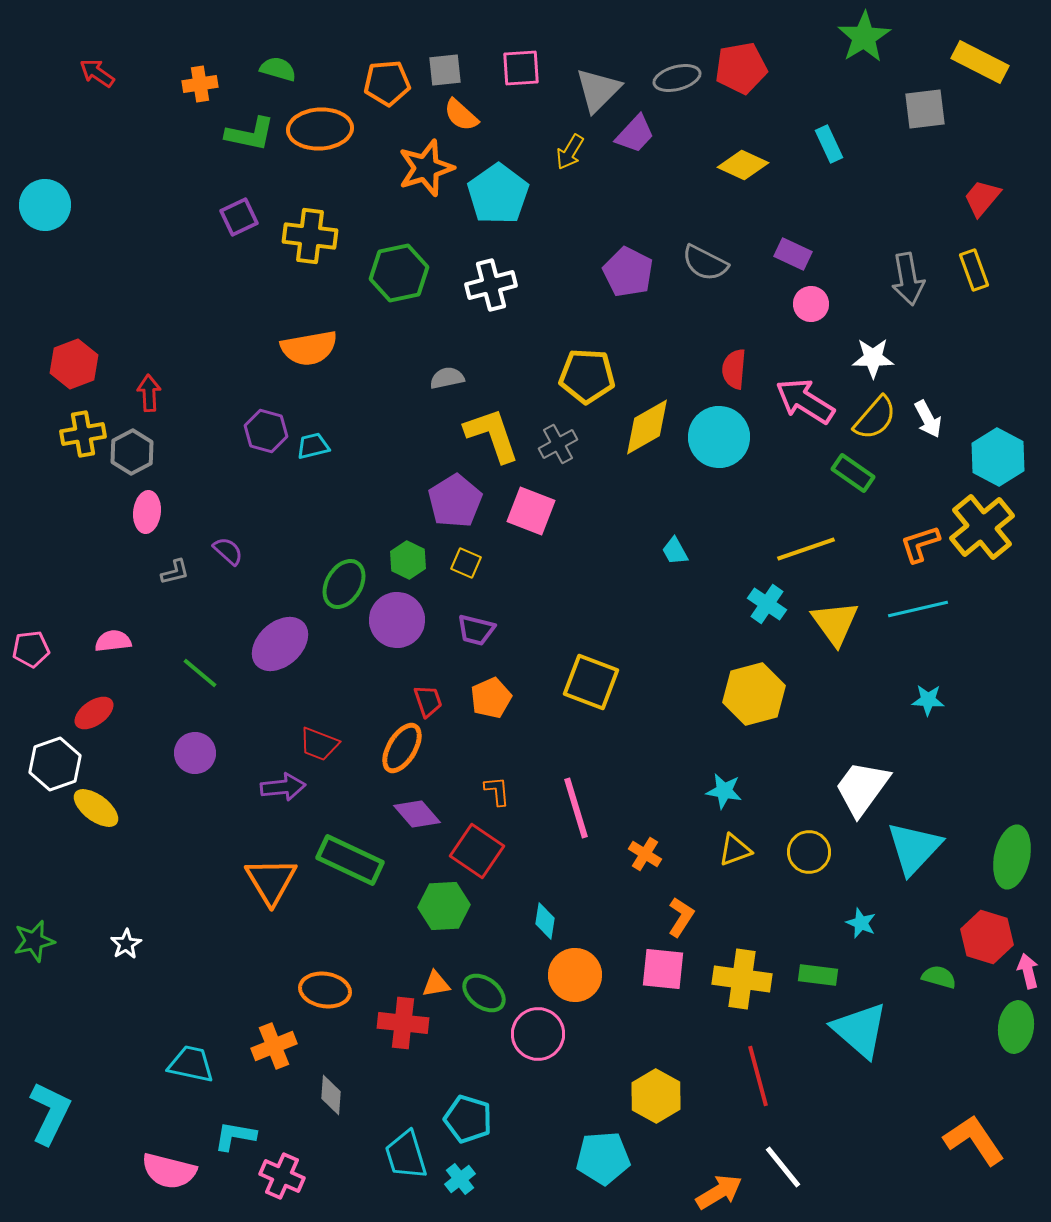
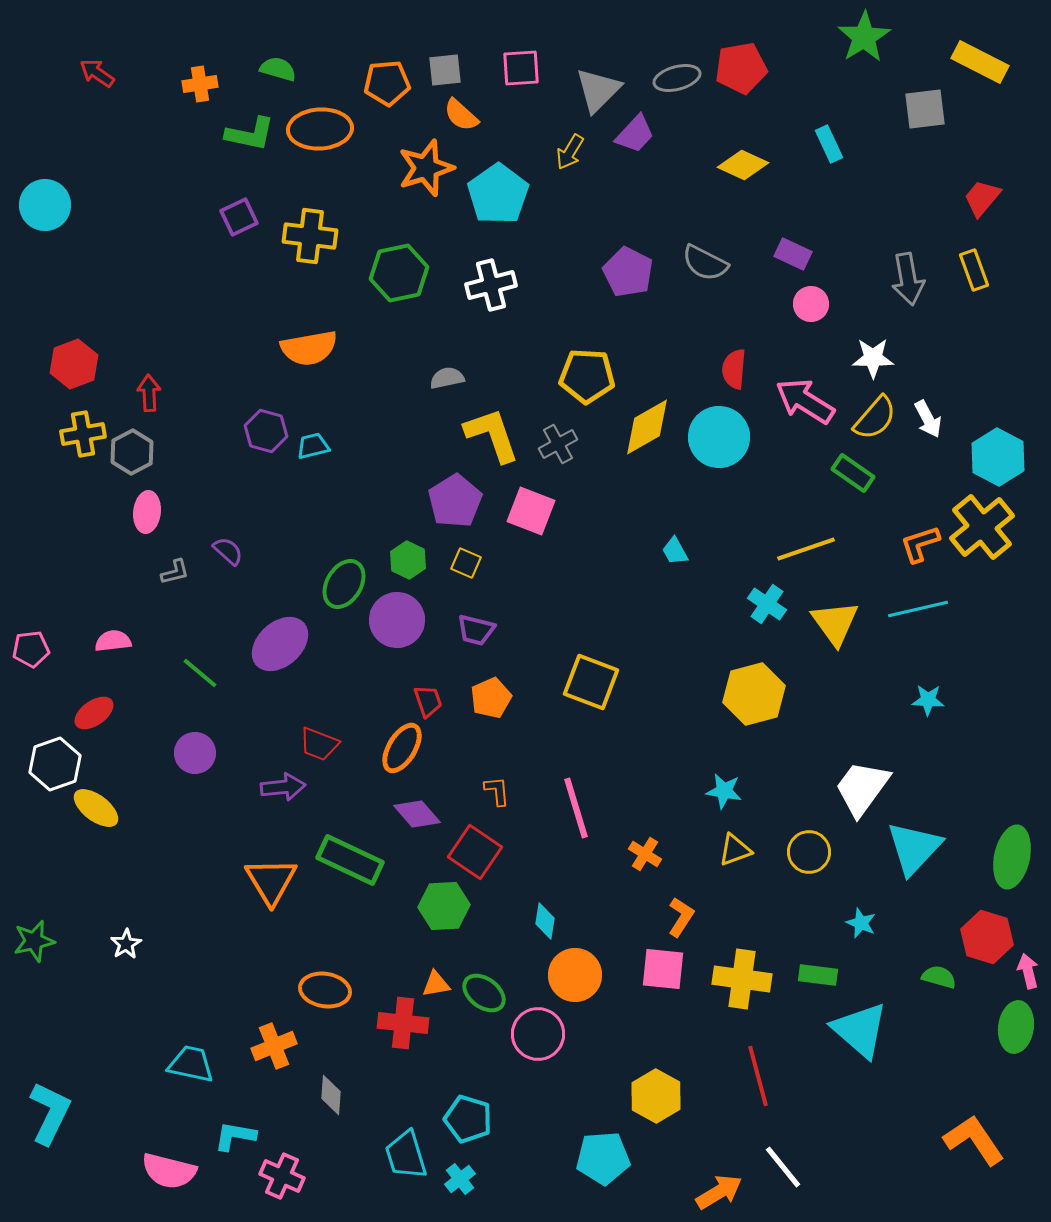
red square at (477, 851): moved 2 px left, 1 px down
